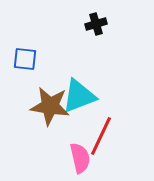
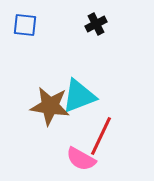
black cross: rotated 10 degrees counterclockwise
blue square: moved 34 px up
pink semicircle: moved 1 px right, 1 px down; rotated 132 degrees clockwise
